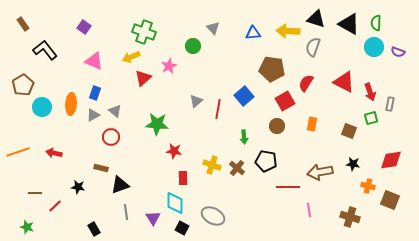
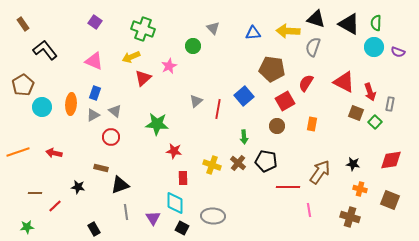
purple square at (84, 27): moved 11 px right, 5 px up
green cross at (144, 32): moved 1 px left, 3 px up
green square at (371, 118): moved 4 px right, 4 px down; rotated 32 degrees counterclockwise
brown square at (349, 131): moved 7 px right, 18 px up
brown cross at (237, 168): moved 1 px right, 5 px up
brown arrow at (320, 172): rotated 135 degrees clockwise
orange cross at (368, 186): moved 8 px left, 3 px down
gray ellipse at (213, 216): rotated 25 degrees counterclockwise
green star at (27, 227): rotated 24 degrees counterclockwise
